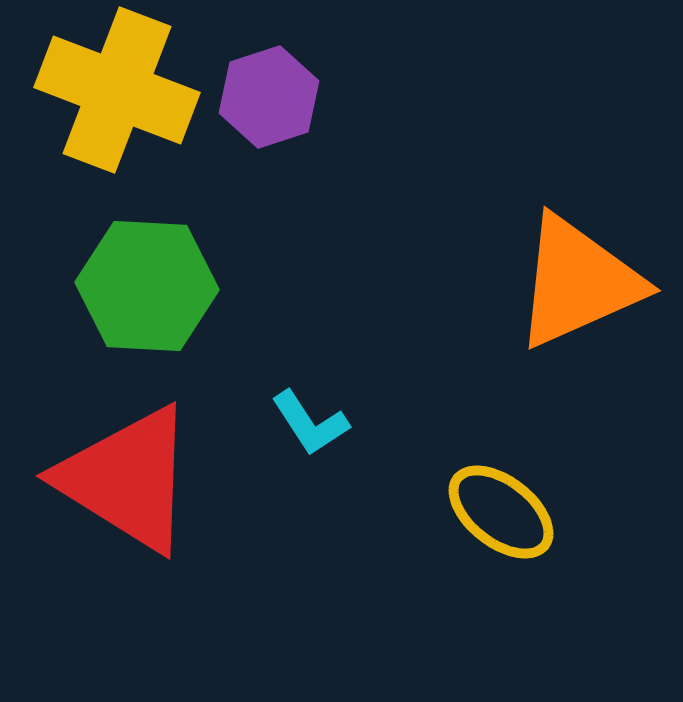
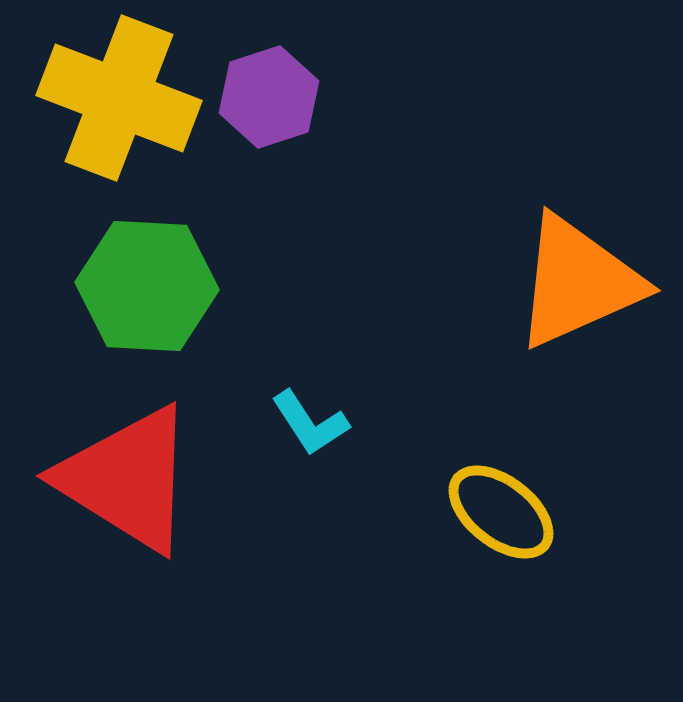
yellow cross: moved 2 px right, 8 px down
